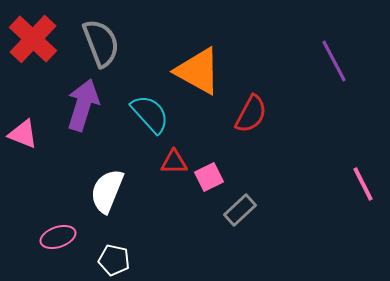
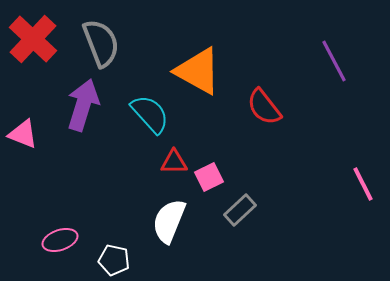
red semicircle: moved 13 px right, 7 px up; rotated 114 degrees clockwise
white semicircle: moved 62 px right, 30 px down
pink ellipse: moved 2 px right, 3 px down
